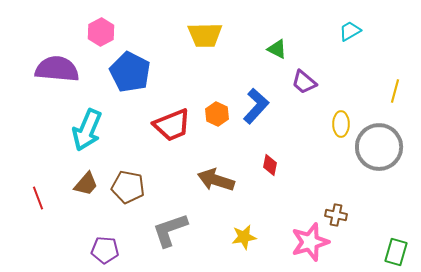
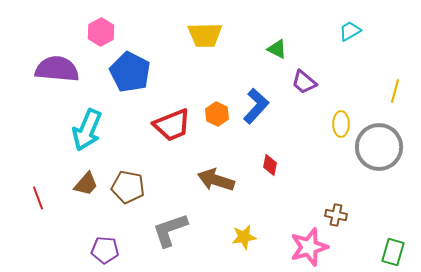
pink star: moved 1 px left, 5 px down
green rectangle: moved 3 px left
